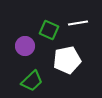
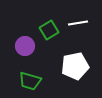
green square: rotated 36 degrees clockwise
white pentagon: moved 8 px right, 6 px down
green trapezoid: moved 2 px left; rotated 60 degrees clockwise
